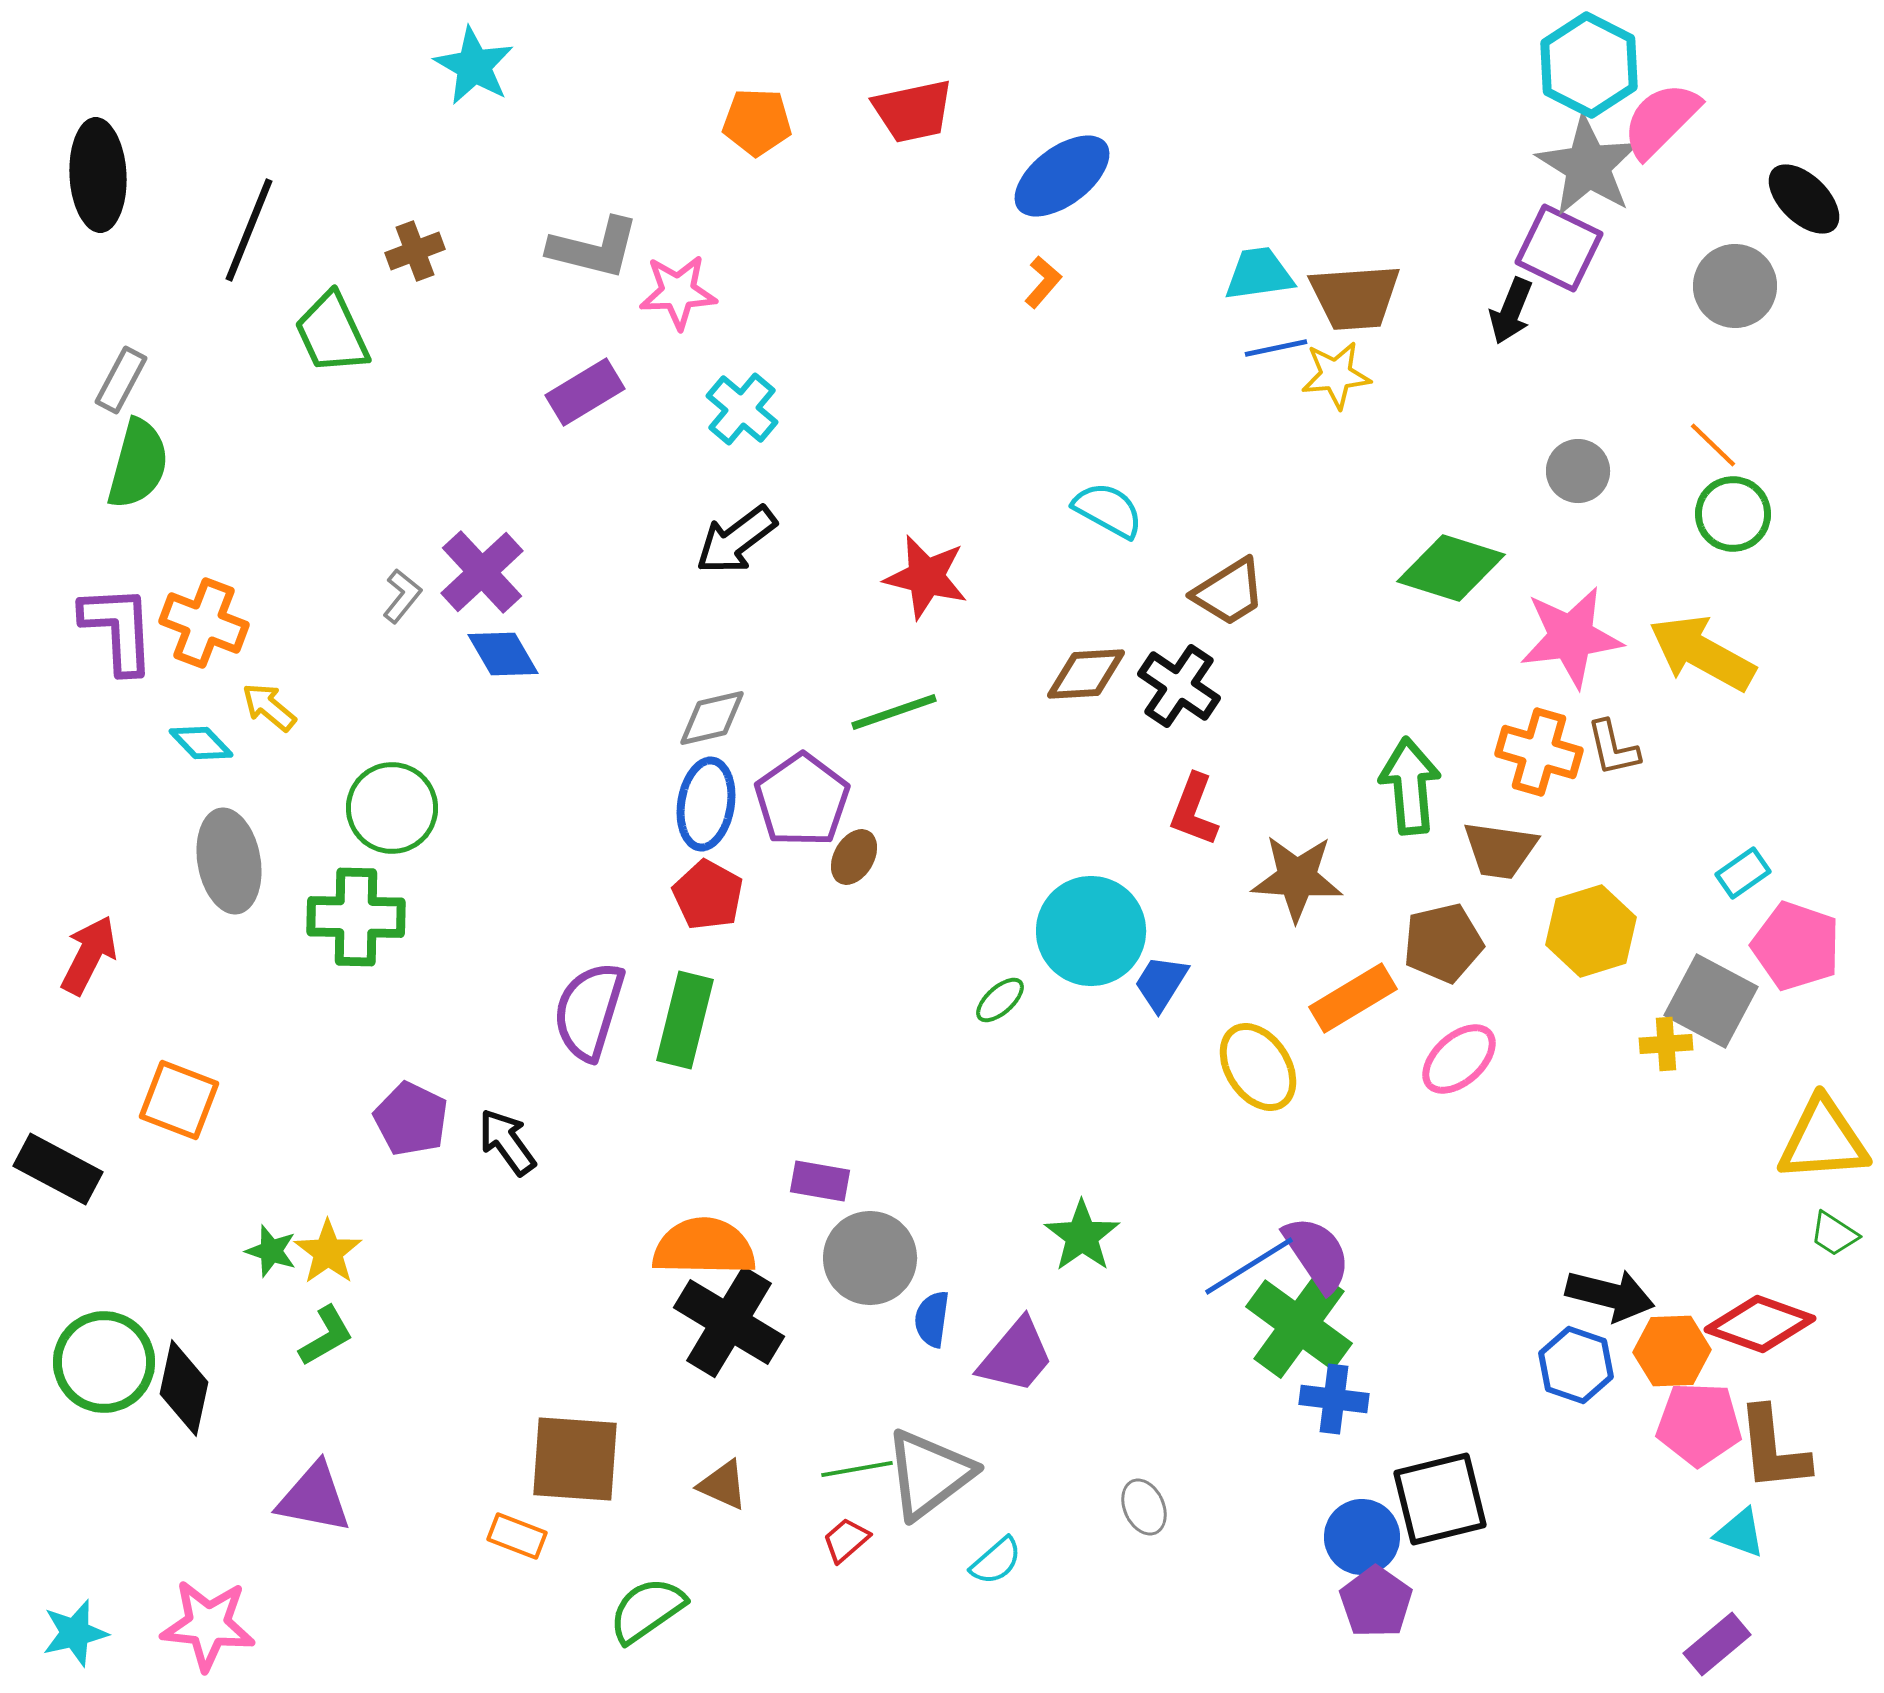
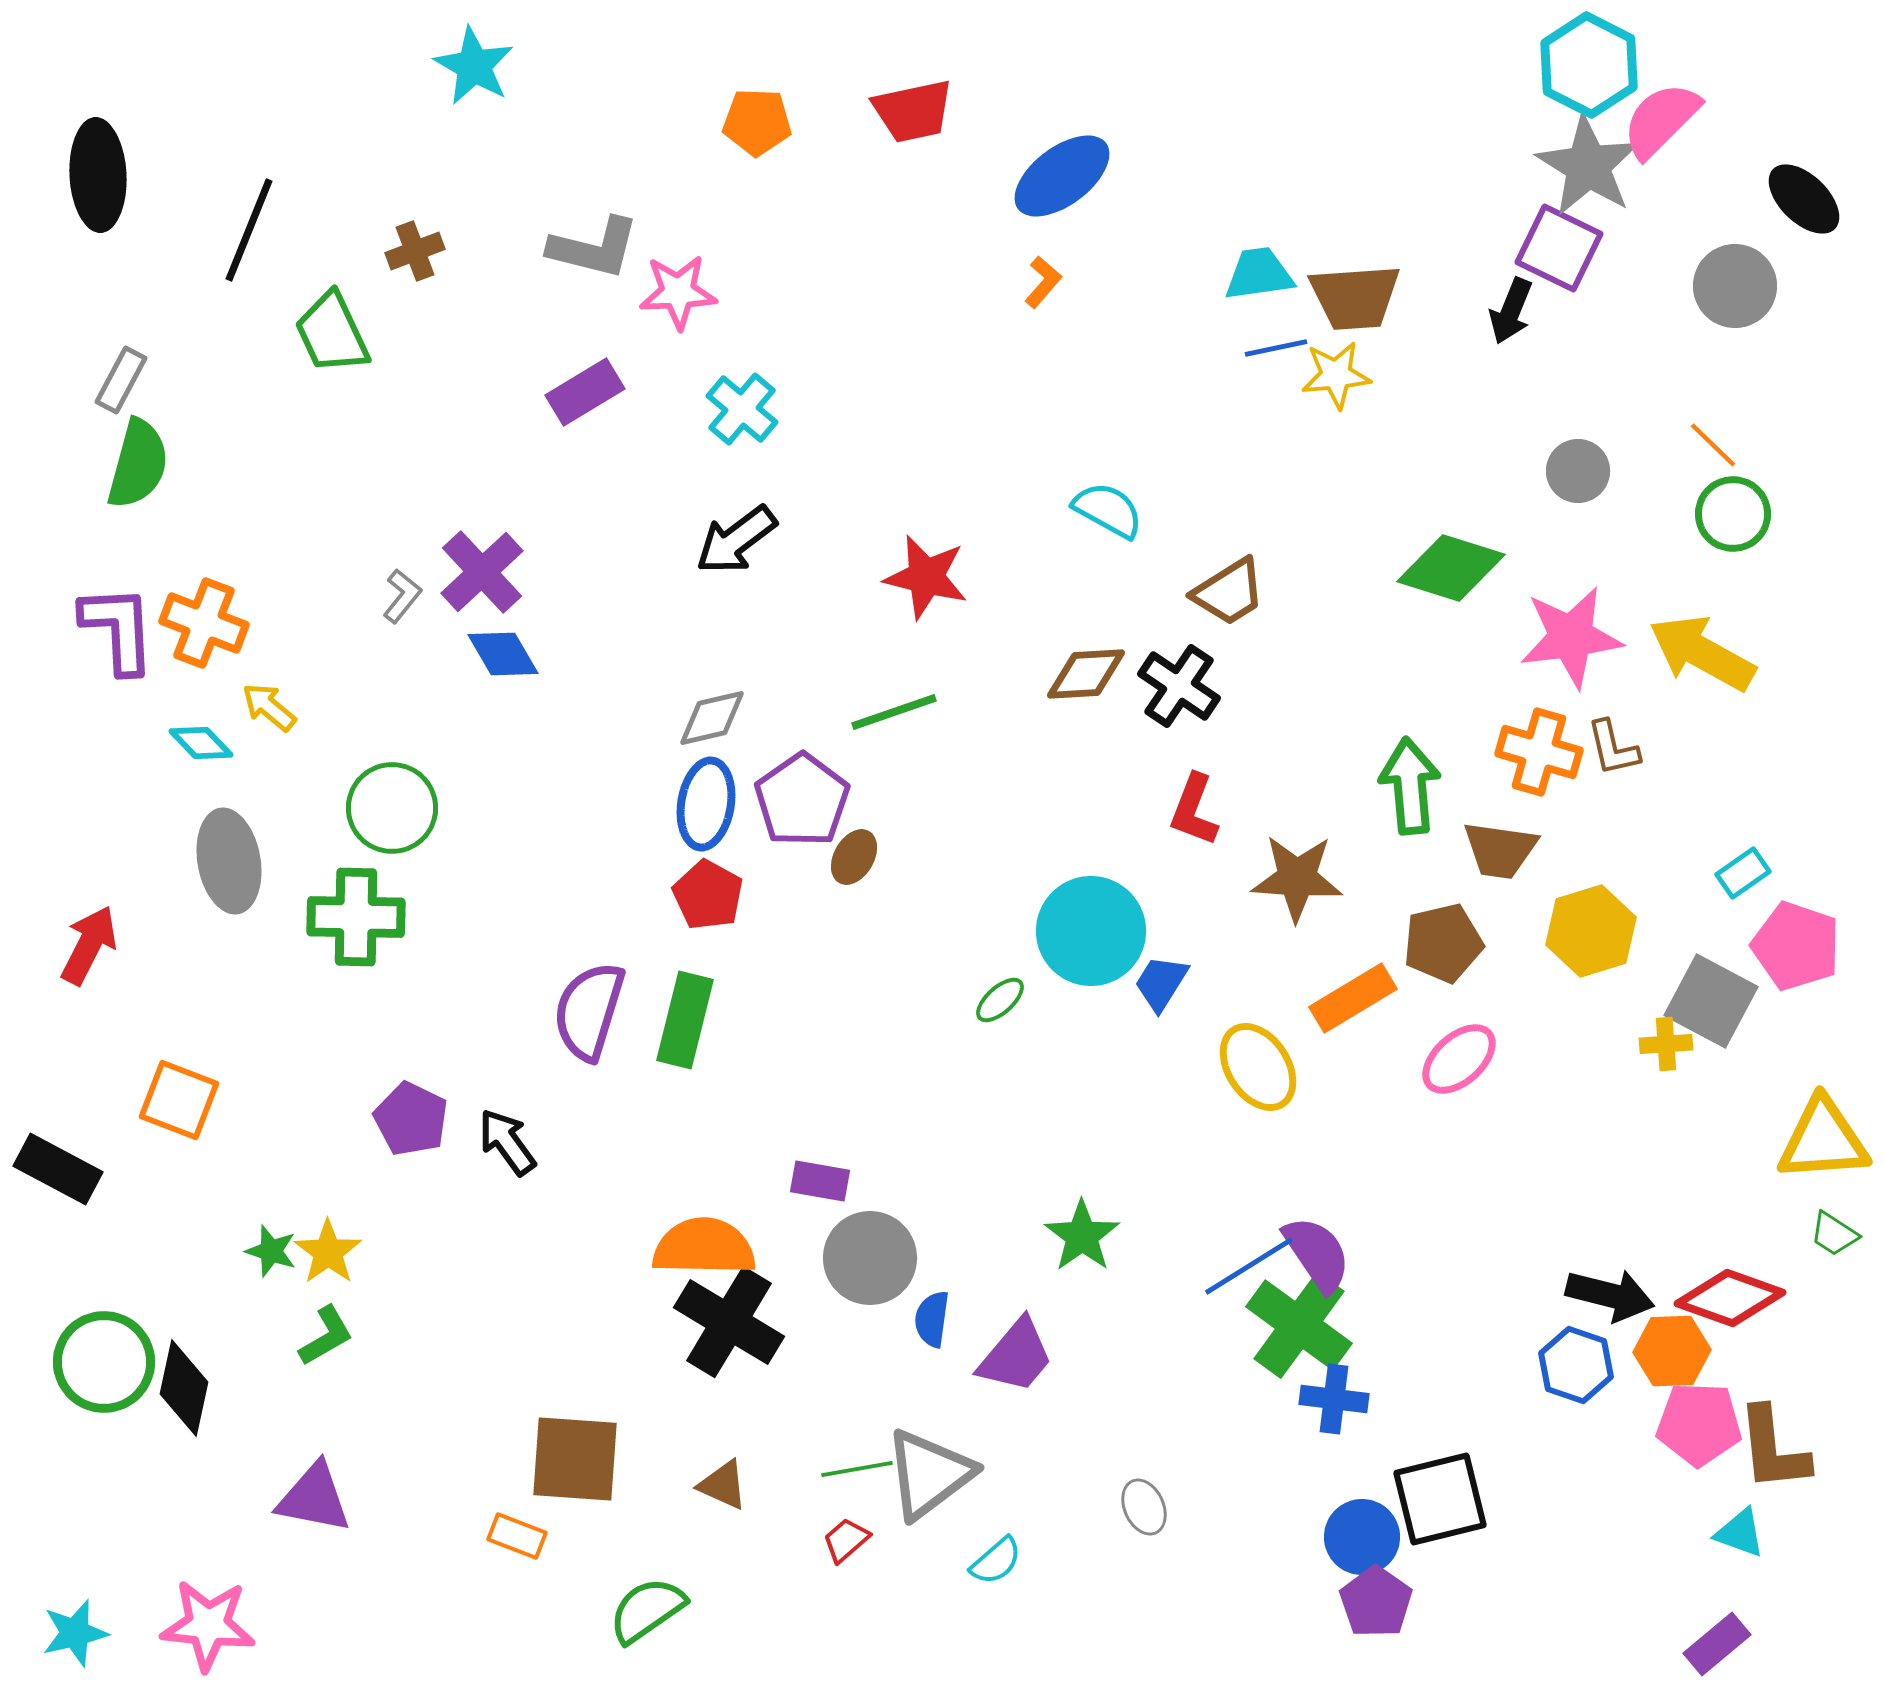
red arrow at (89, 955): moved 10 px up
red diamond at (1760, 1324): moved 30 px left, 26 px up
